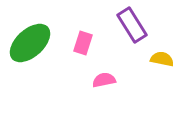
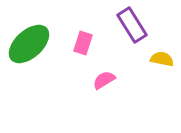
green ellipse: moved 1 px left, 1 px down
pink semicircle: rotated 20 degrees counterclockwise
